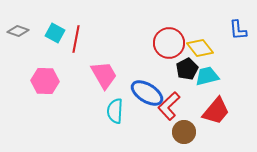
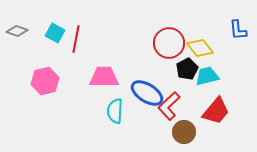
gray diamond: moved 1 px left
pink trapezoid: moved 2 px down; rotated 60 degrees counterclockwise
pink hexagon: rotated 16 degrees counterclockwise
